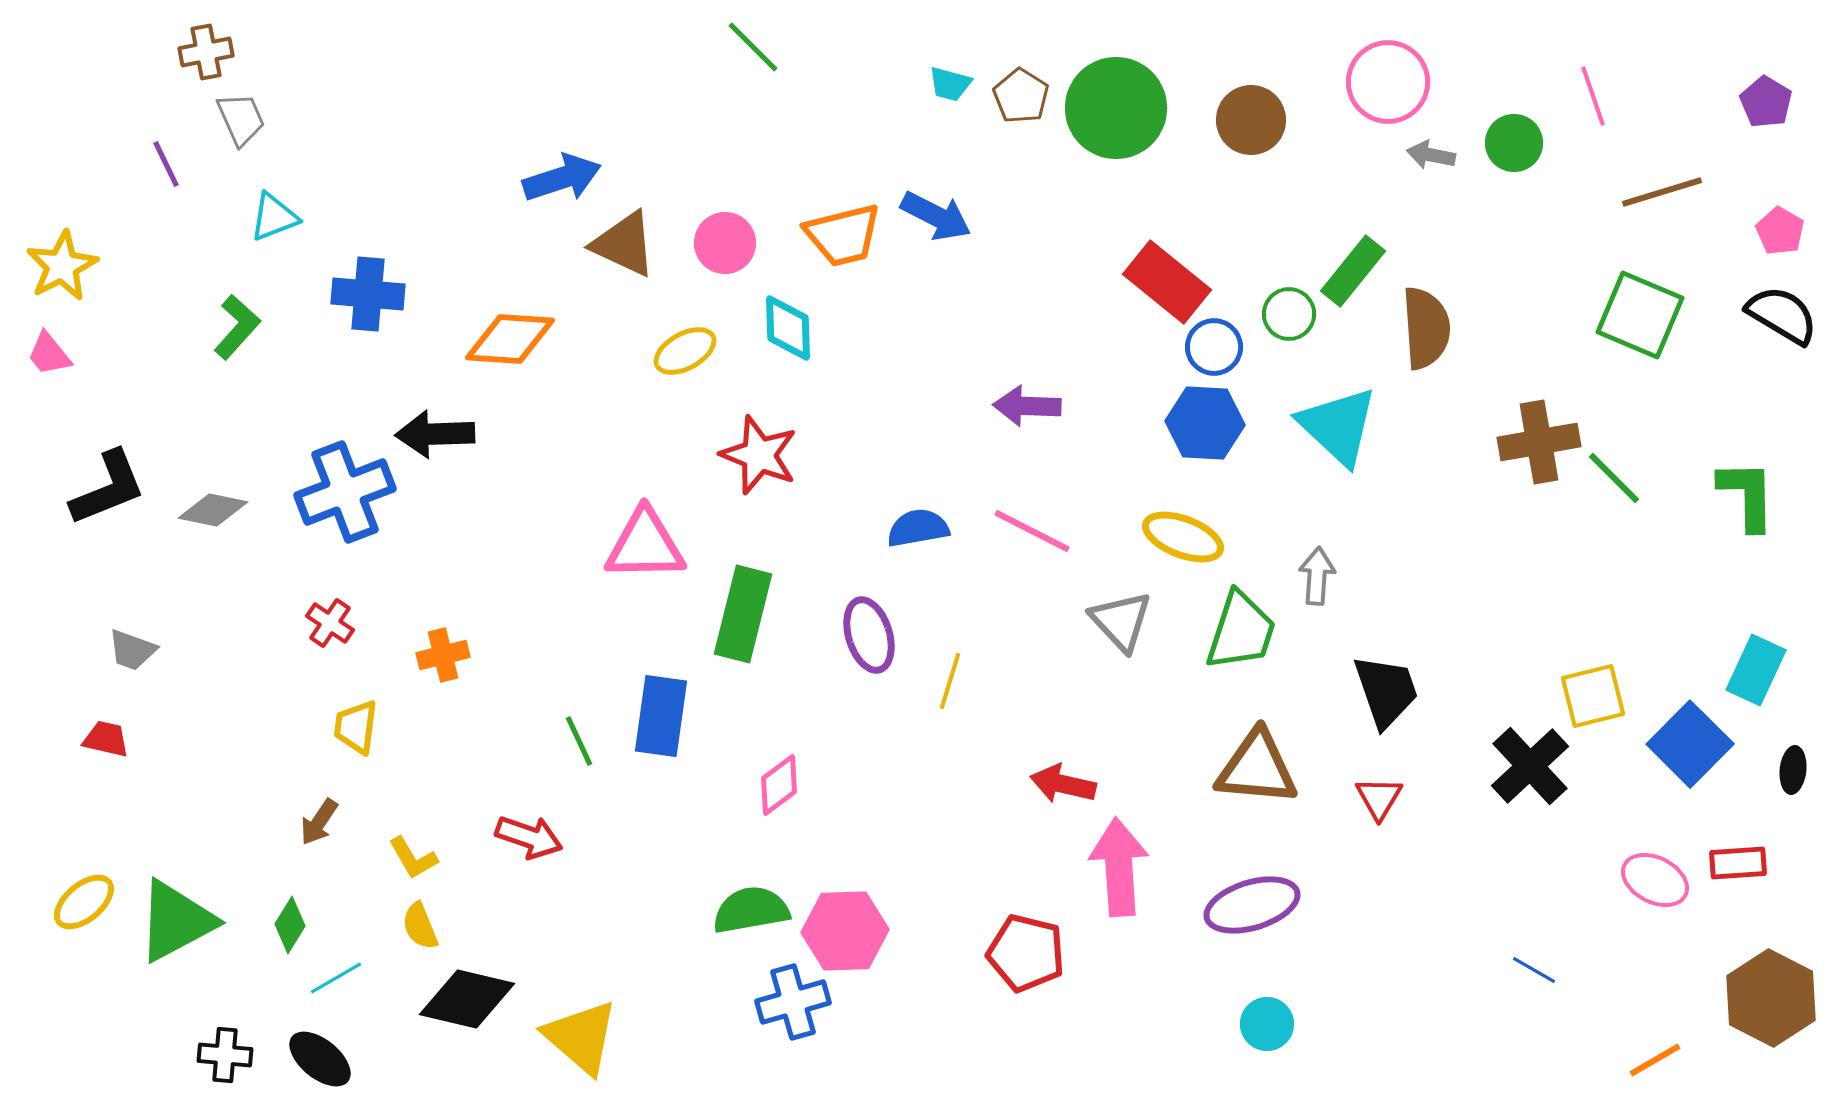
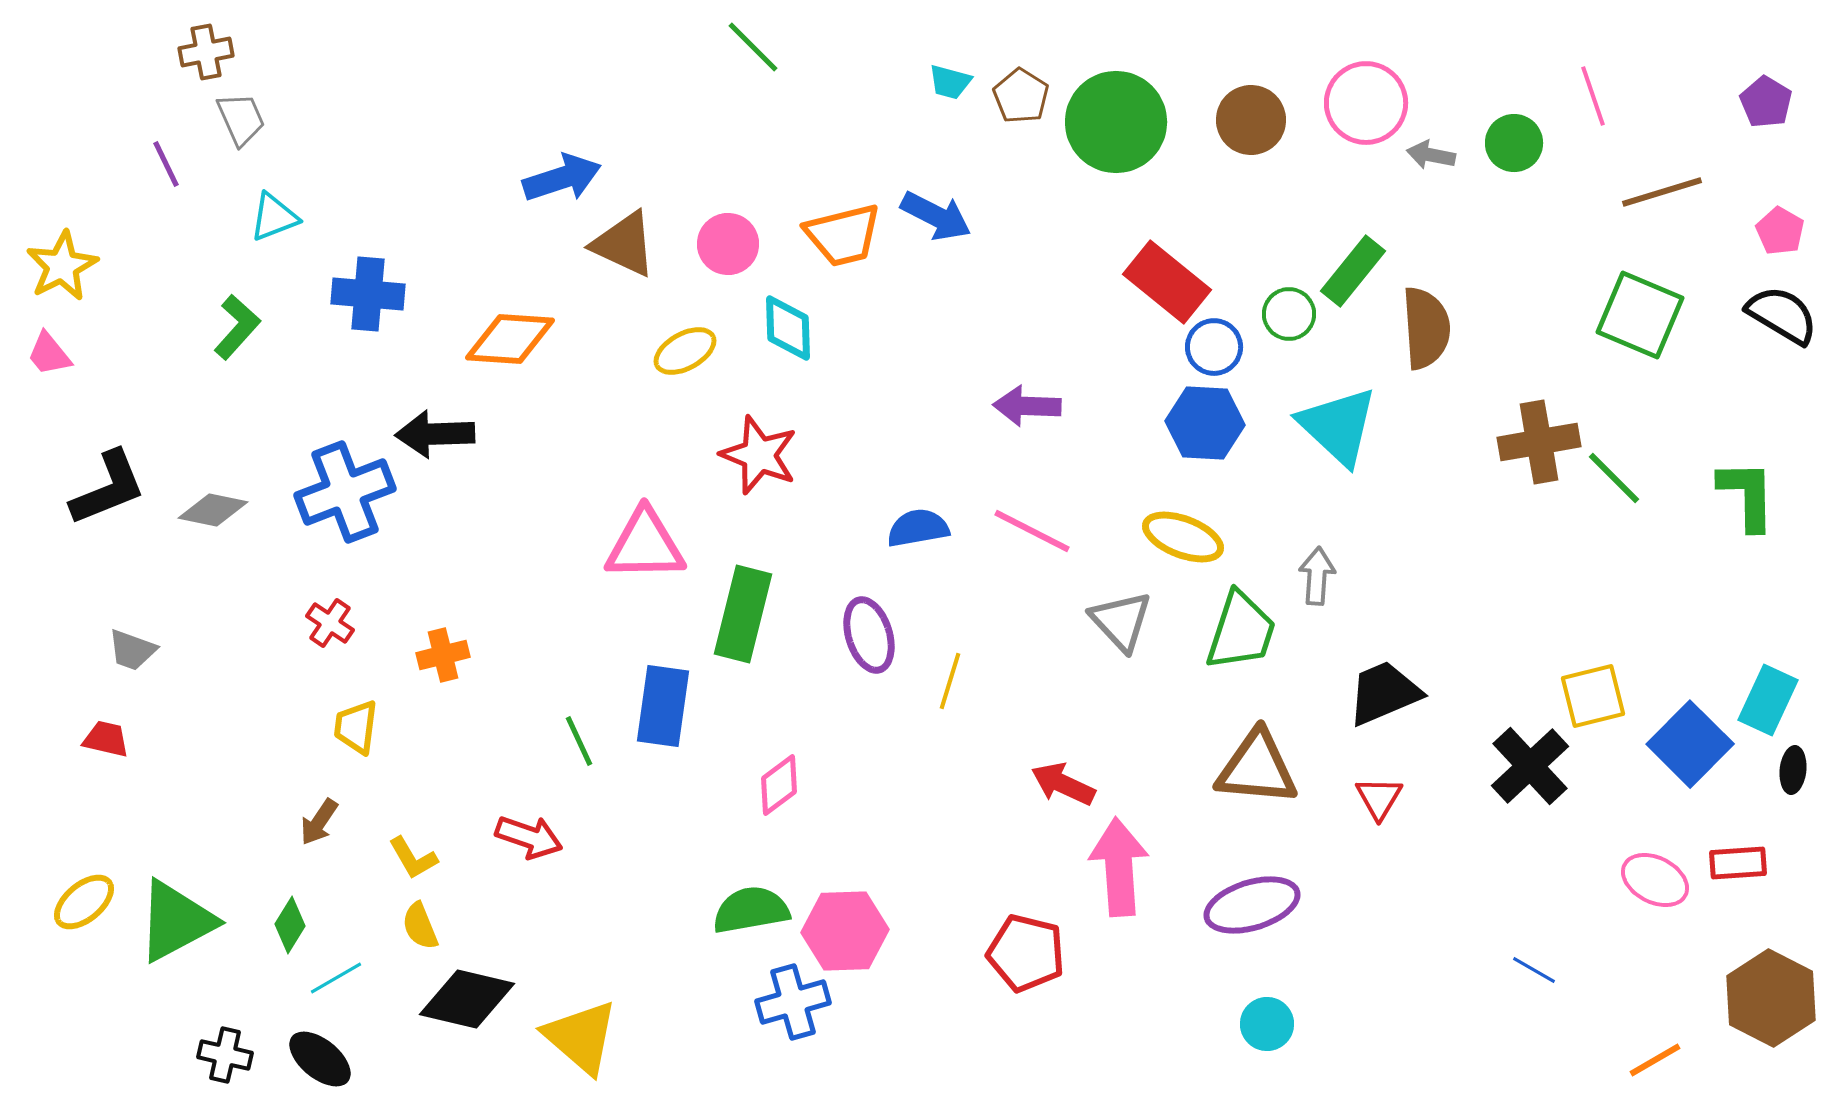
pink circle at (1388, 82): moved 22 px left, 21 px down
cyan trapezoid at (950, 84): moved 2 px up
green circle at (1116, 108): moved 14 px down
pink circle at (725, 243): moved 3 px right, 1 px down
cyan rectangle at (1756, 670): moved 12 px right, 30 px down
black trapezoid at (1386, 691): moved 2 px left, 2 px down; rotated 94 degrees counterclockwise
blue rectangle at (661, 716): moved 2 px right, 10 px up
red arrow at (1063, 784): rotated 12 degrees clockwise
black cross at (225, 1055): rotated 8 degrees clockwise
